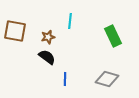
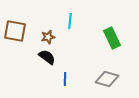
green rectangle: moved 1 px left, 2 px down
